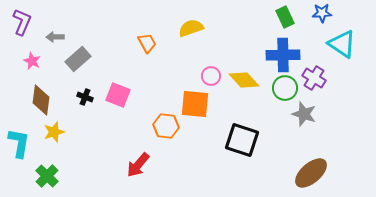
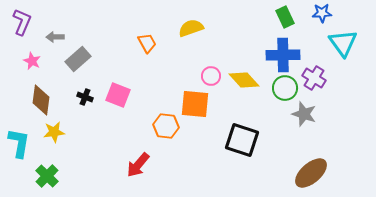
cyan triangle: moved 1 px right, 1 px up; rotated 20 degrees clockwise
yellow star: rotated 10 degrees clockwise
